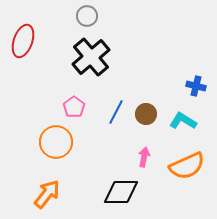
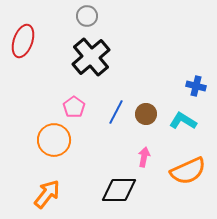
orange circle: moved 2 px left, 2 px up
orange semicircle: moved 1 px right, 5 px down
black diamond: moved 2 px left, 2 px up
